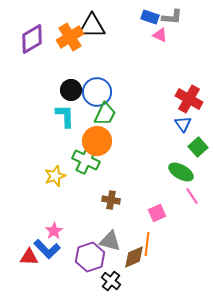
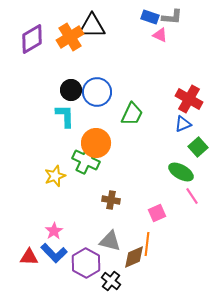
green trapezoid: moved 27 px right
blue triangle: rotated 42 degrees clockwise
orange circle: moved 1 px left, 2 px down
blue L-shape: moved 7 px right, 4 px down
purple hexagon: moved 4 px left, 6 px down; rotated 12 degrees counterclockwise
